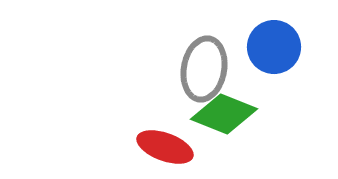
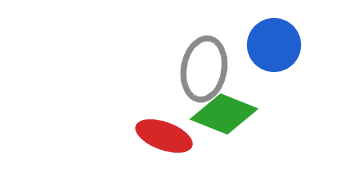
blue circle: moved 2 px up
red ellipse: moved 1 px left, 11 px up
